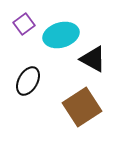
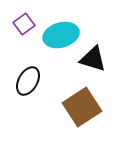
black triangle: rotated 12 degrees counterclockwise
